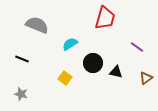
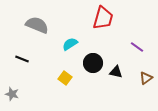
red trapezoid: moved 2 px left
gray star: moved 9 px left
